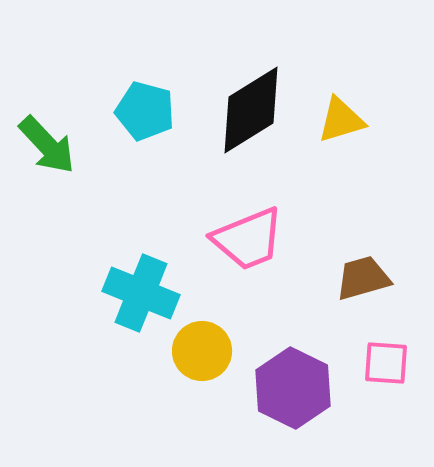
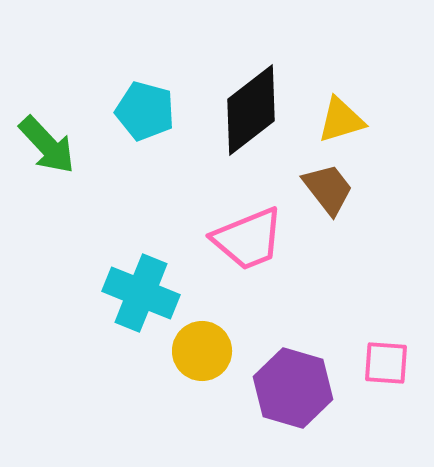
black diamond: rotated 6 degrees counterclockwise
brown trapezoid: moved 35 px left, 89 px up; rotated 68 degrees clockwise
purple hexagon: rotated 10 degrees counterclockwise
